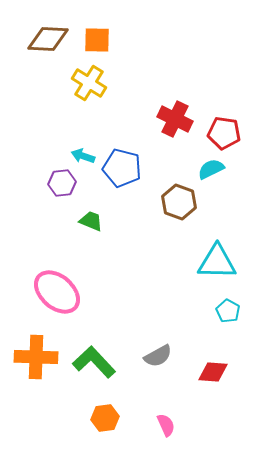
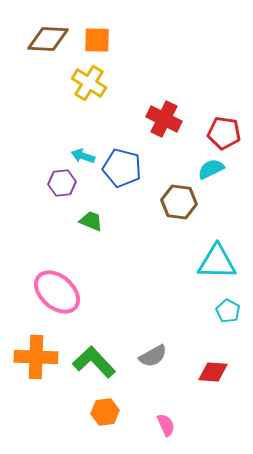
red cross: moved 11 px left
brown hexagon: rotated 12 degrees counterclockwise
gray semicircle: moved 5 px left
orange hexagon: moved 6 px up
